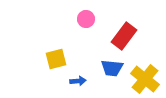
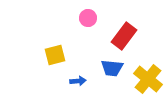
pink circle: moved 2 px right, 1 px up
yellow square: moved 1 px left, 4 px up
yellow cross: moved 3 px right
